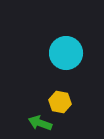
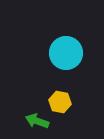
green arrow: moved 3 px left, 2 px up
